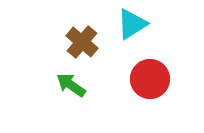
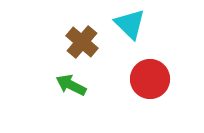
cyan triangle: moved 2 px left; rotated 44 degrees counterclockwise
green arrow: rotated 8 degrees counterclockwise
